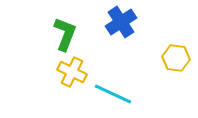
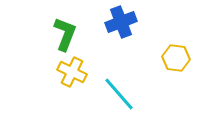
blue cross: rotated 12 degrees clockwise
cyan line: moved 6 px right; rotated 24 degrees clockwise
